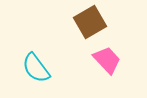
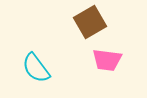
pink trapezoid: rotated 140 degrees clockwise
